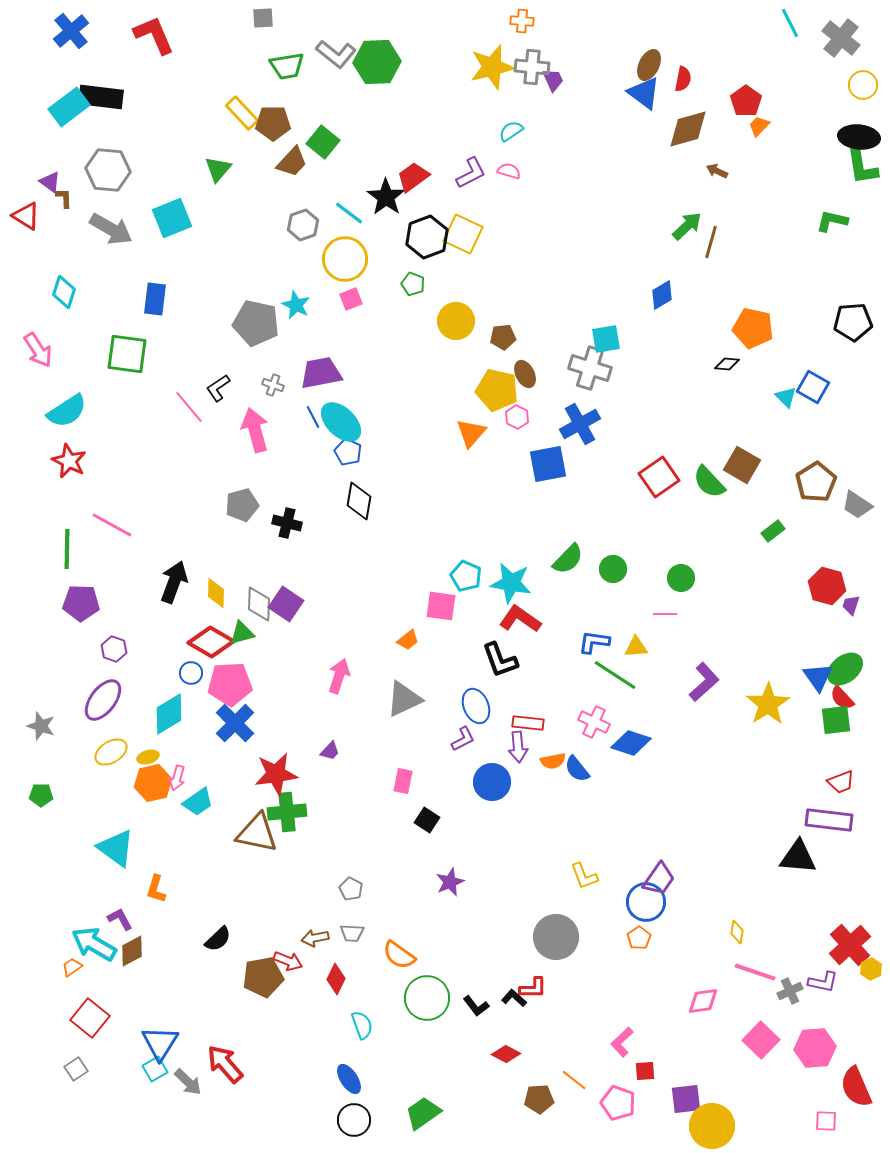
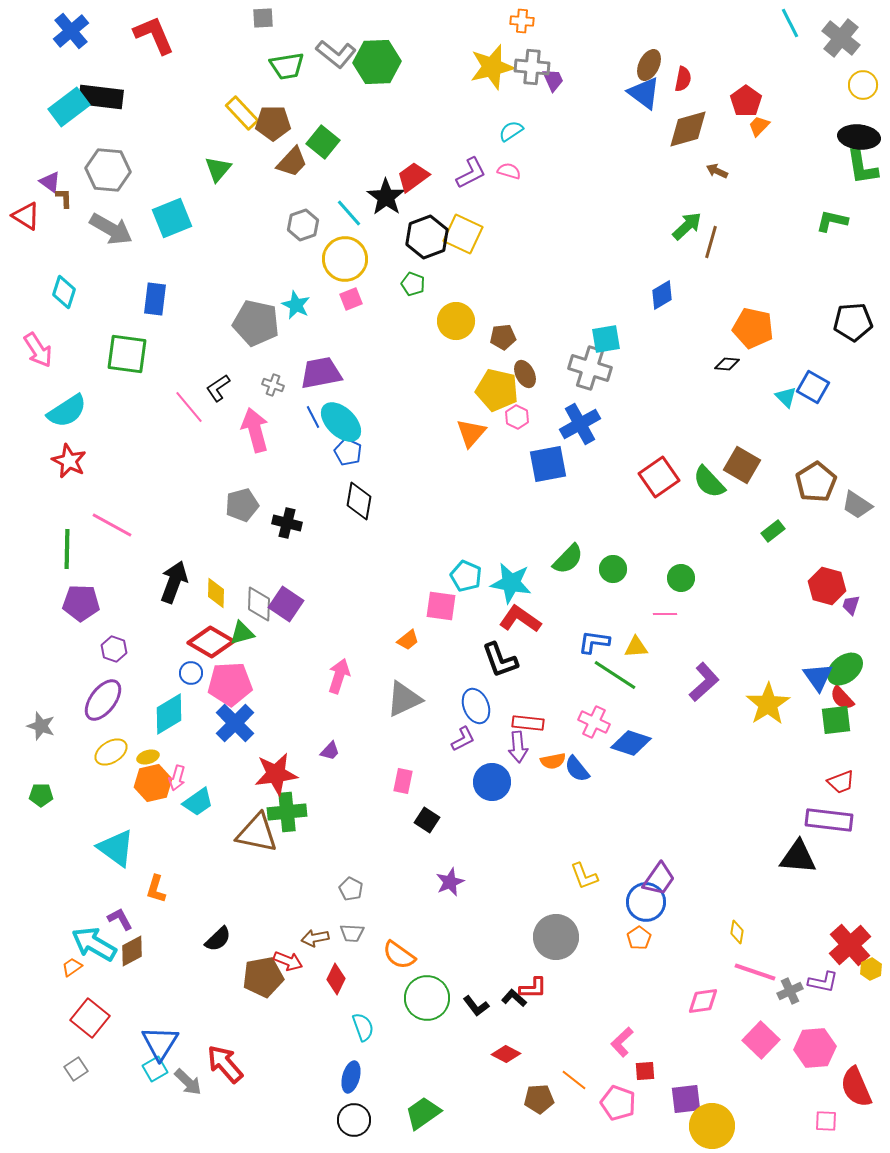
cyan line at (349, 213): rotated 12 degrees clockwise
cyan semicircle at (362, 1025): moved 1 px right, 2 px down
blue ellipse at (349, 1079): moved 2 px right, 2 px up; rotated 48 degrees clockwise
